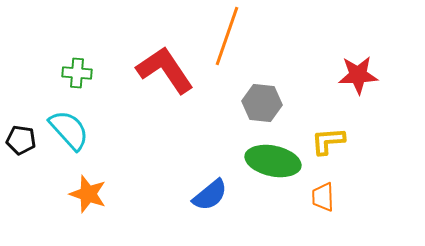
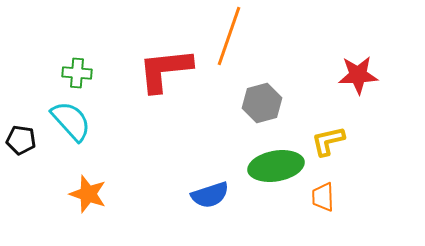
orange line: moved 2 px right
red L-shape: rotated 62 degrees counterclockwise
gray hexagon: rotated 21 degrees counterclockwise
cyan semicircle: moved 2 px right, 9 px up
yellow L-shape: rotated 9 degrees counterclockwise
green ellipse: moved 3 px right, 5 px down; rotated 22 degrees counterclockwise
blue semicircle: rotated 21 degrees clockwise
